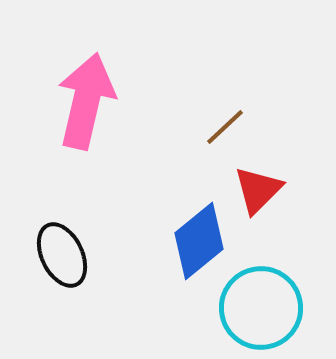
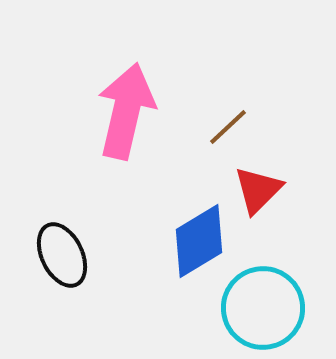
pink arrow: moved 40 px right, 10 px down
brown line: moved 3 px right
blue diamond: rotated 8 degrees clockwise
cyan circle: moved 2 px right
